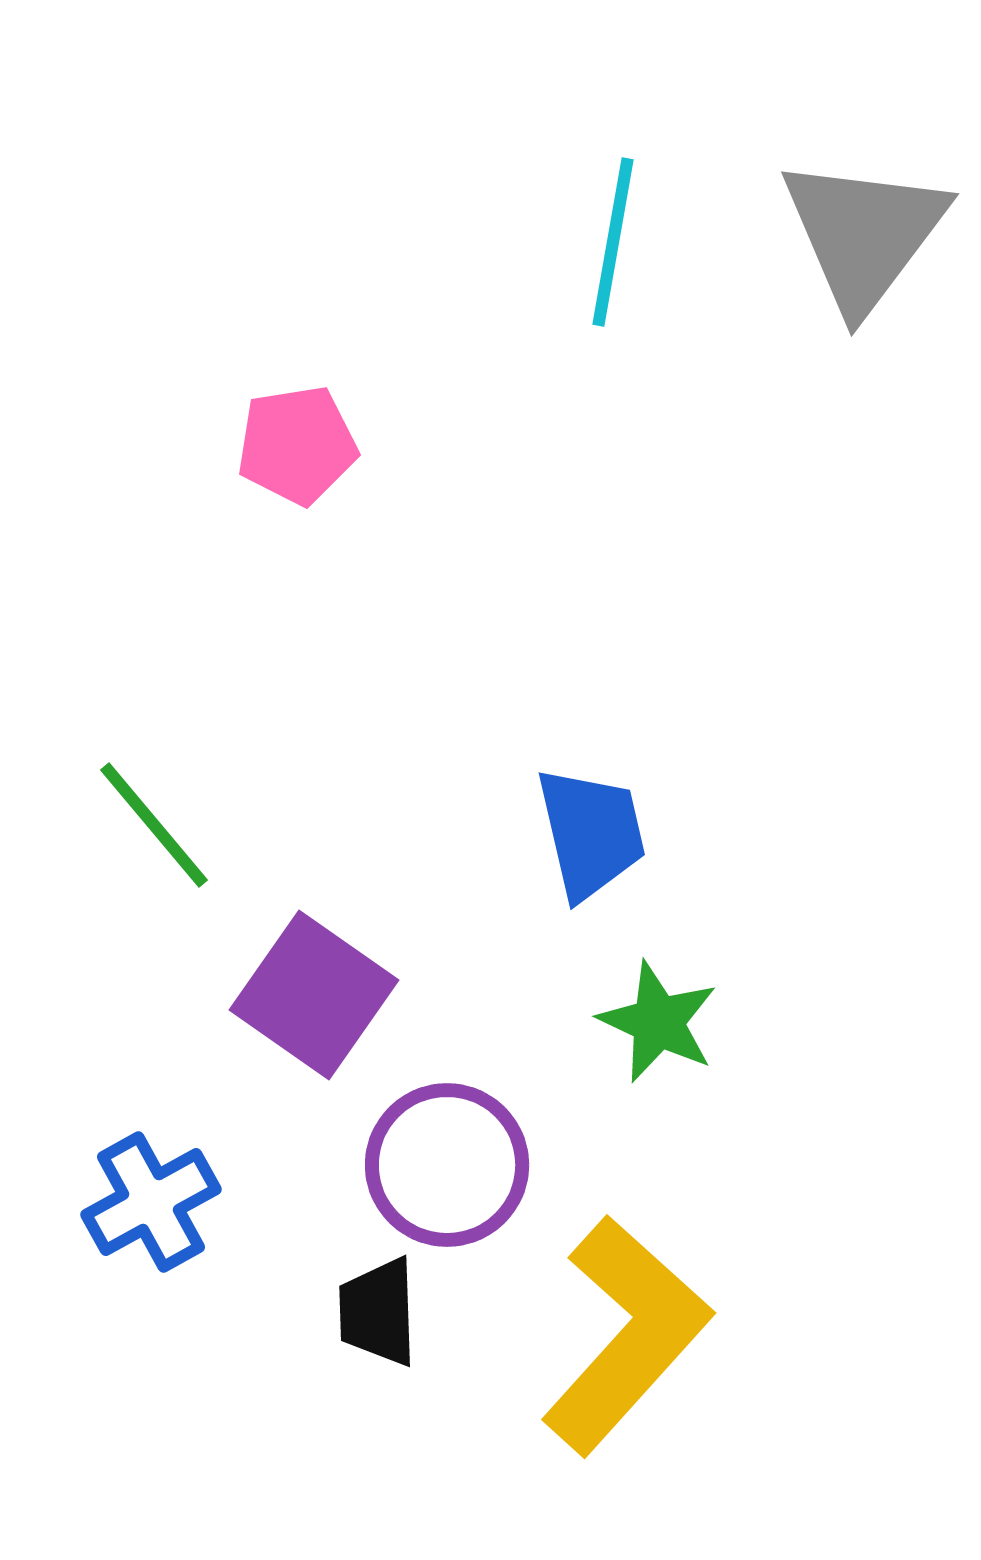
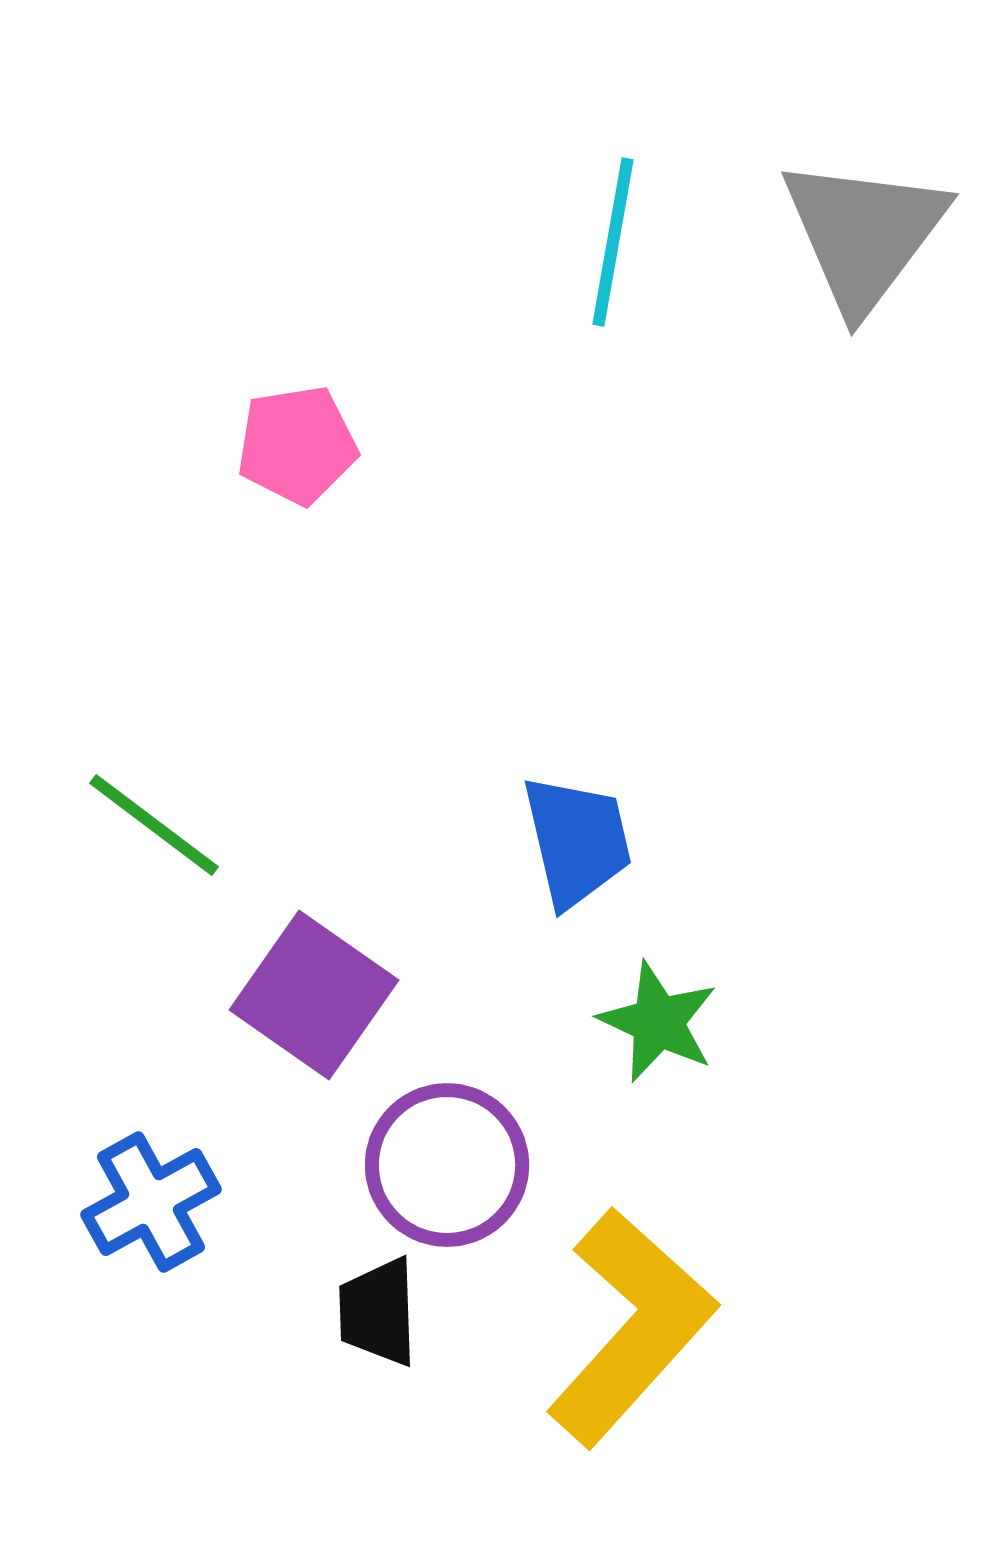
green line: rotated 13 degrees counterclockwise
blue trapezoid: moved 14 px left, 8 px down
yellow L-shape: moved 5 px right, 8 px up
